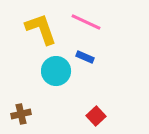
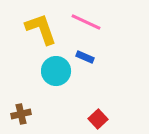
red square: moved 2 px right, 3 px down
